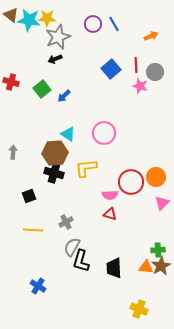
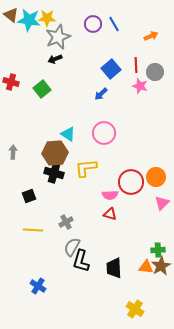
blue arrow: moved 37 px right, 2 px up
yellow cross: moved 4 px left; rotated 12 degrees clockwise
